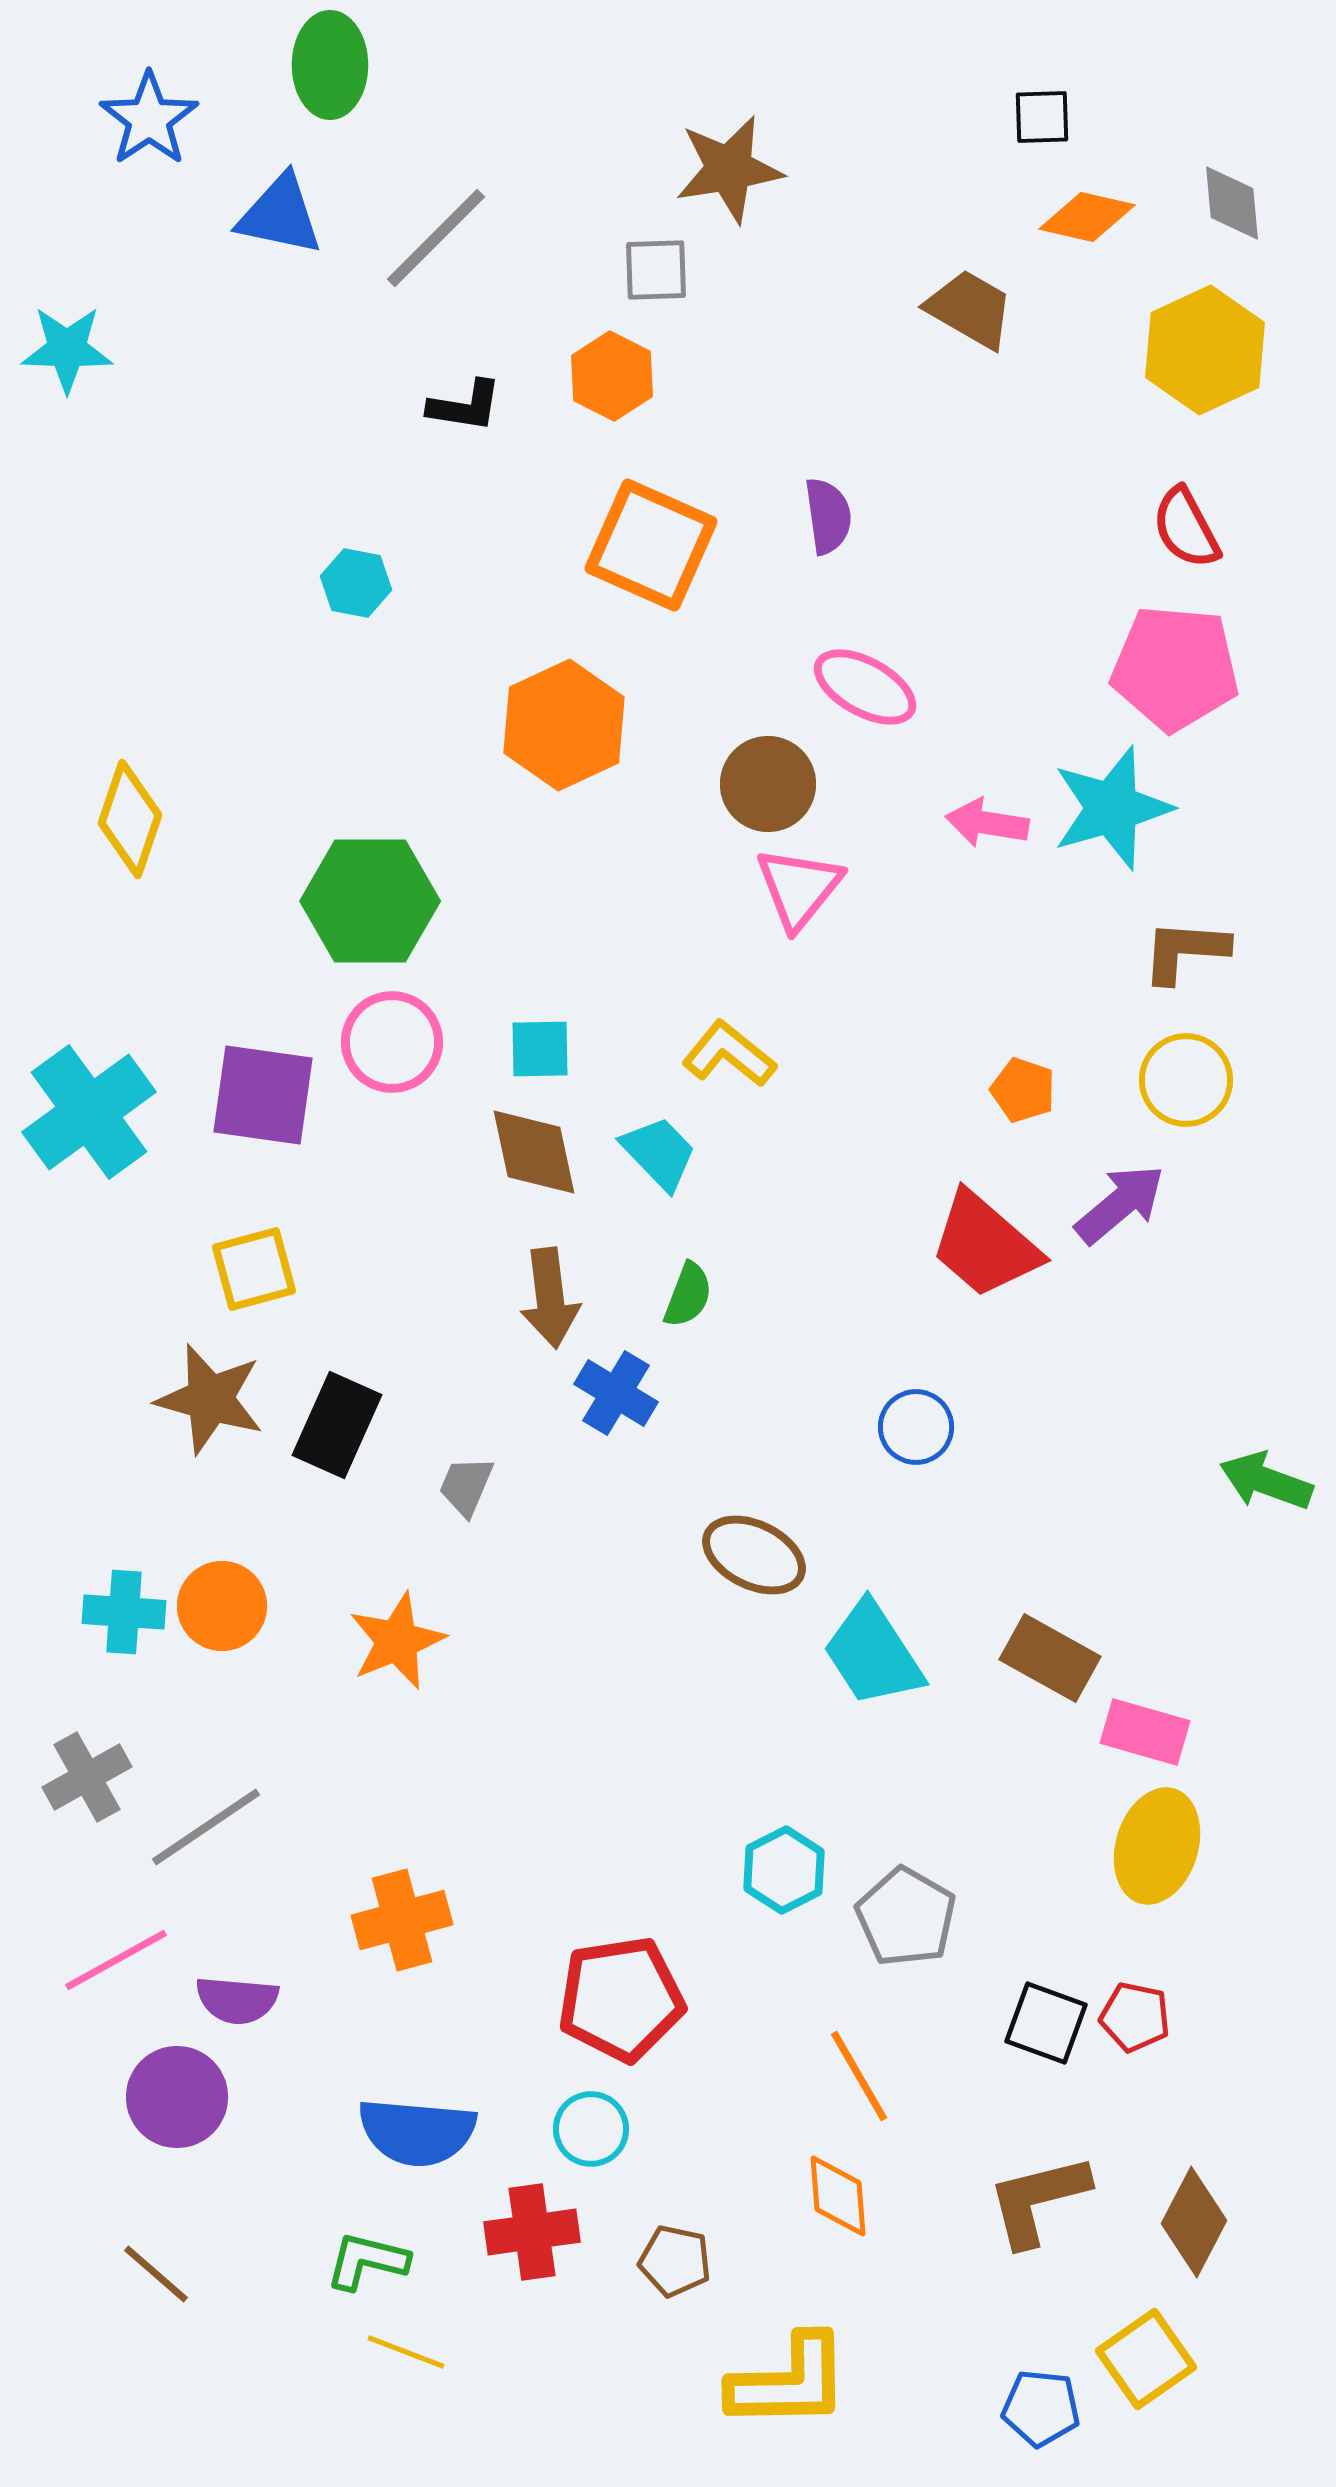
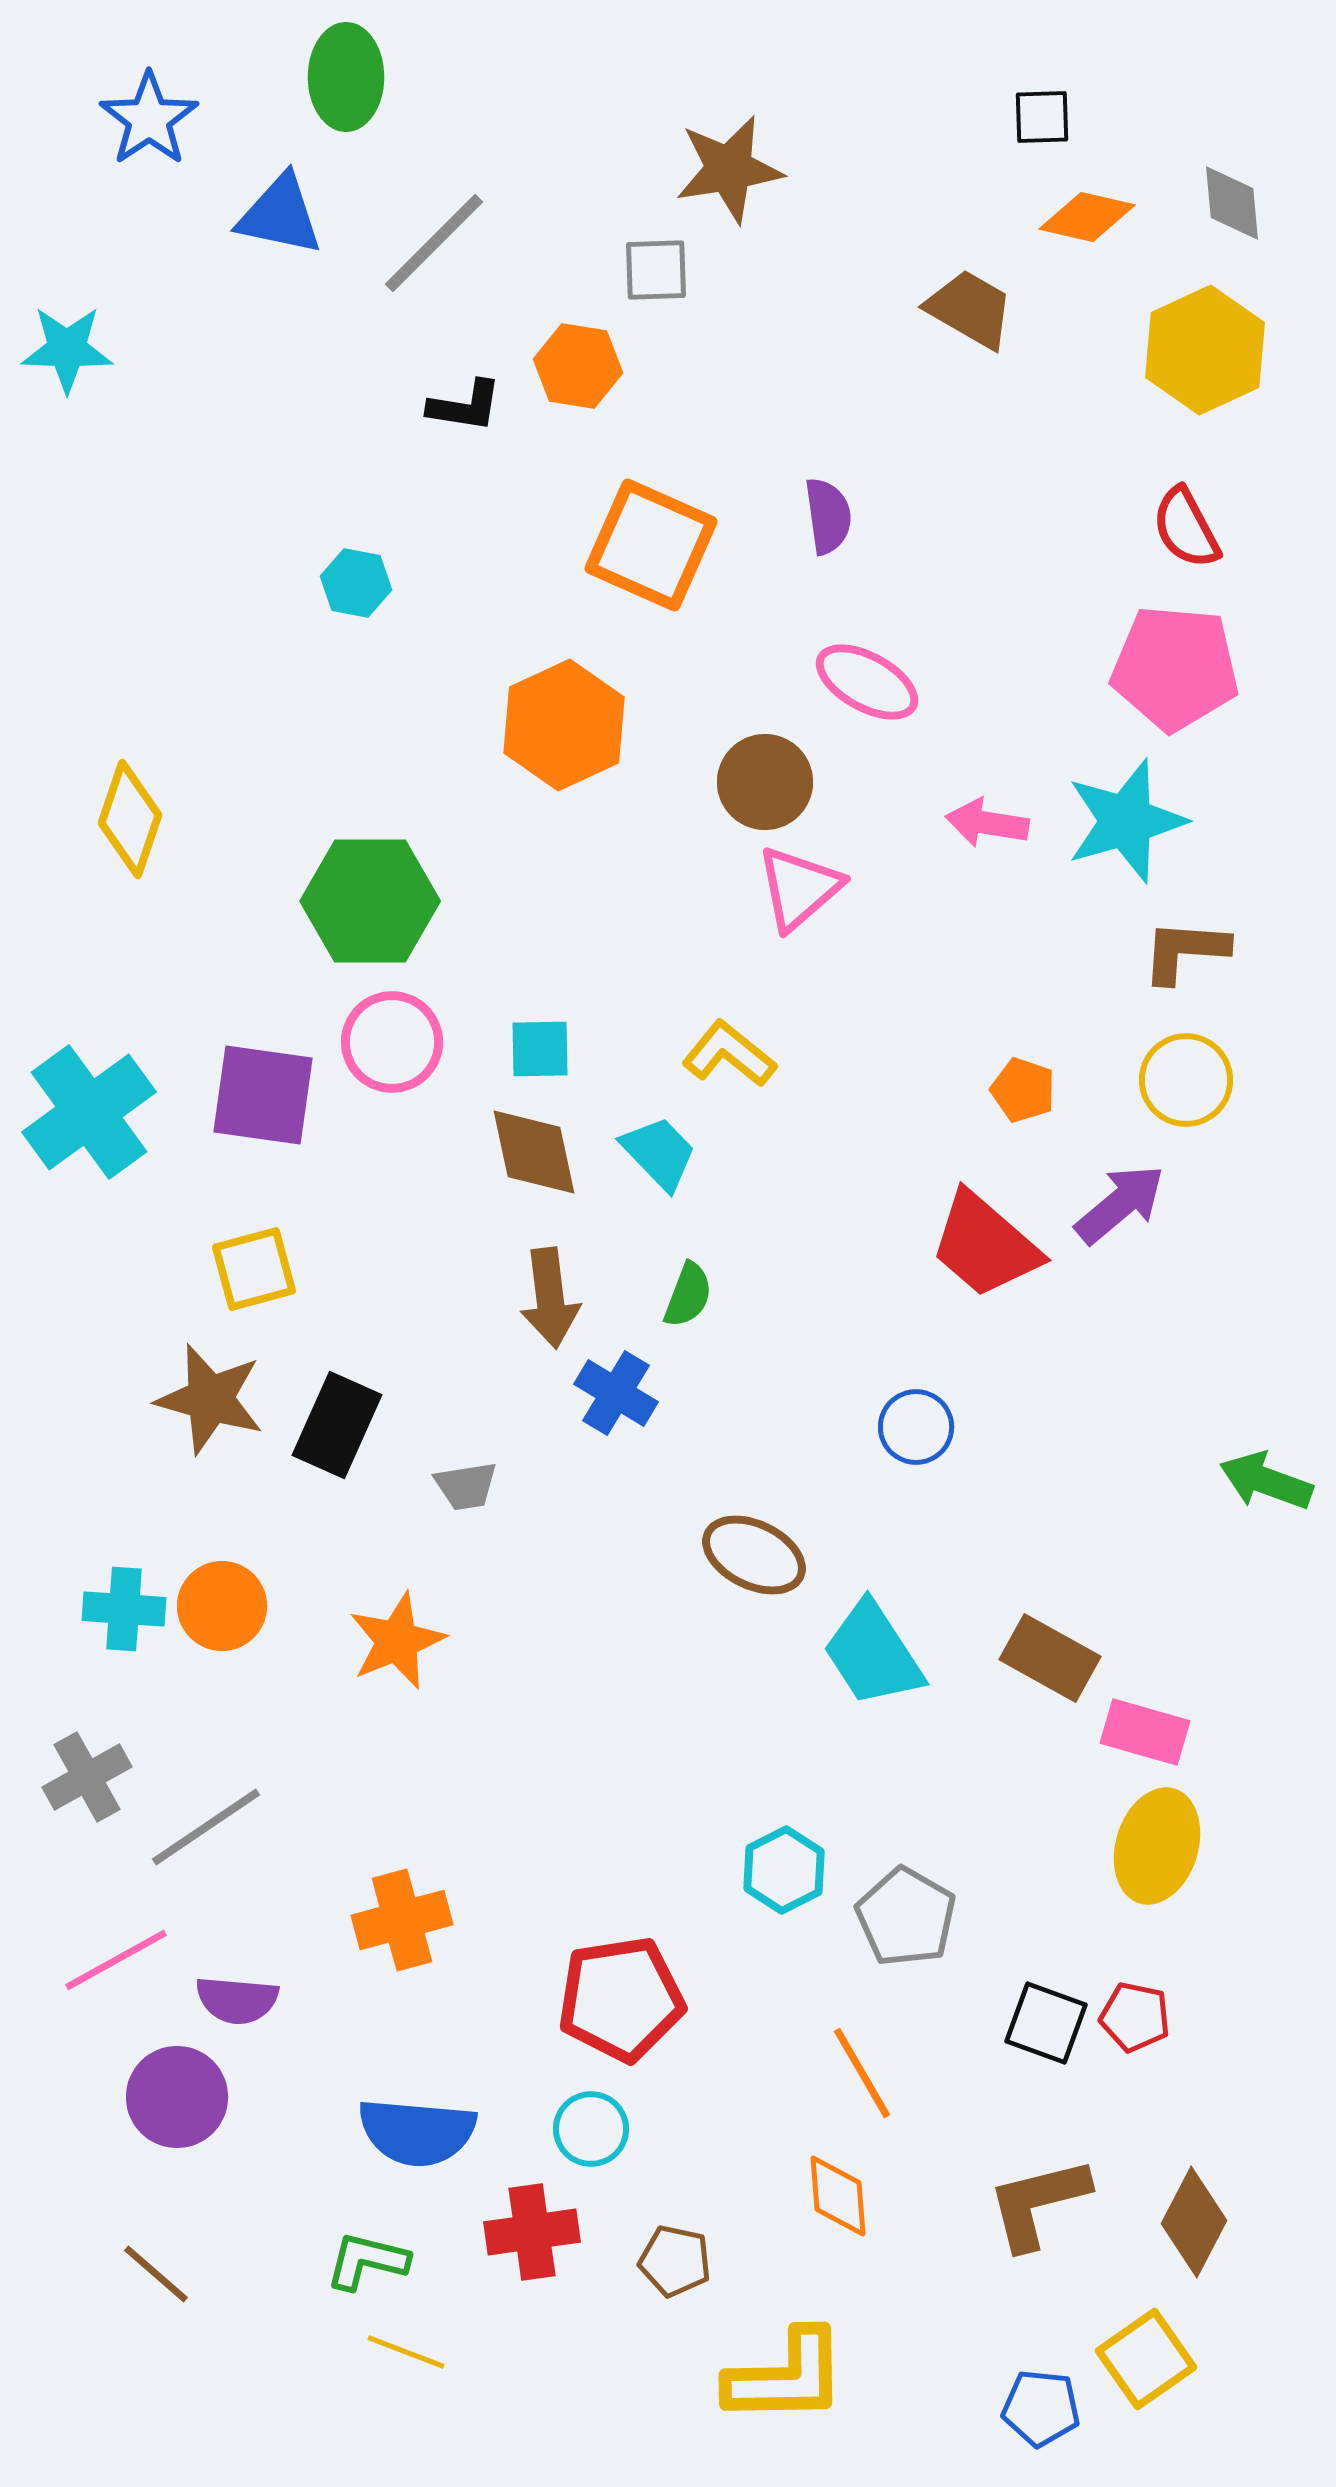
green ellipse at (330, 65): moved 16 px right, 12 px down
gray line at (436, 238): moved 2 px left, 5 px down
orange hexagon at (612, 376): moved 34 px left, 10 px up; rotated 18 degrees counterclockwise
pink ellipse at (865, 687): moved 2 px right, 5 px up
brown circle at (768, 784): moved 3 px left, 2 px up
cyan star at (1112, 808): moved 14 px right, 13 px down
pink triangle at (799, 888): rotated 10 degrees clockwise
gray trapezoid at (466, 1486): rotated 122 degrees counterclockwise
cyan cross at (124, 1612): moved 3 px up
orange line at (859, 2076): moved 3 px right, 3 px up
brown L-shape at (1038, 2200): moved 3 px down
yellow L-shape at (789, 2382): moved 3 px left, 5 px up
